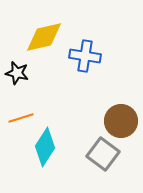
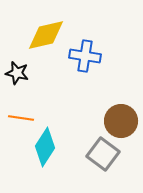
yellow diamond: moved 2 px right, 2 px up
orange line: rotated 25 degrees clockwise
